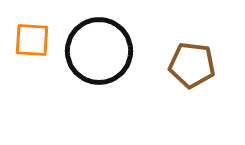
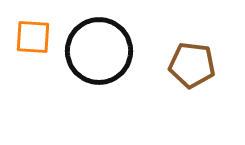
orange square: moved 1 px right, 3 px up
